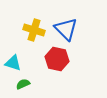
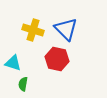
yellow cross: moved 1 px left
green semicircle: rotated 56 degrees counterclockwise
